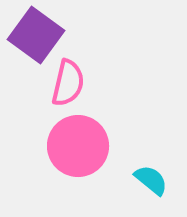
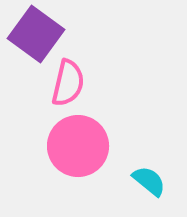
purple square: moved 1 px up
cyan semicircle: moved 2 px left, 1 px down
